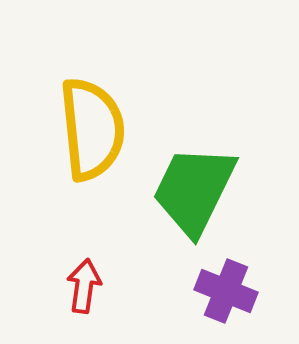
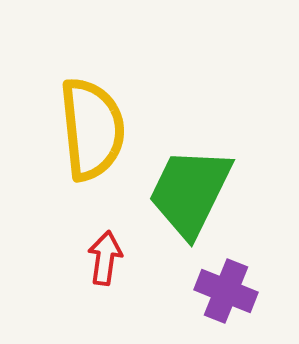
green trapezoid: moved 4 px left, 2 px down
red arrow: moved 21 px right, 28 px up
